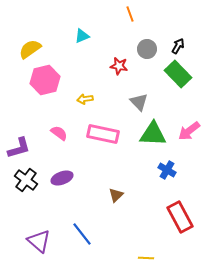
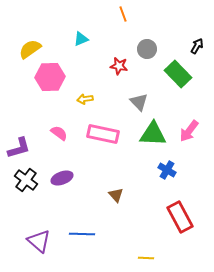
orange line: moved 7 px left
cyan triangle: moved 1 px left, 3 px down
black arrow: moved 19 px right
pink hexagon: moved 5 px right, 3 px up; rotated 12 degrees clockwise
pink arrow: rotated 15 degrees counterclockwise
brown triangle: rotated 28 degrees counterclockwise
blue line: rotated 50 degrees counterclockwise
